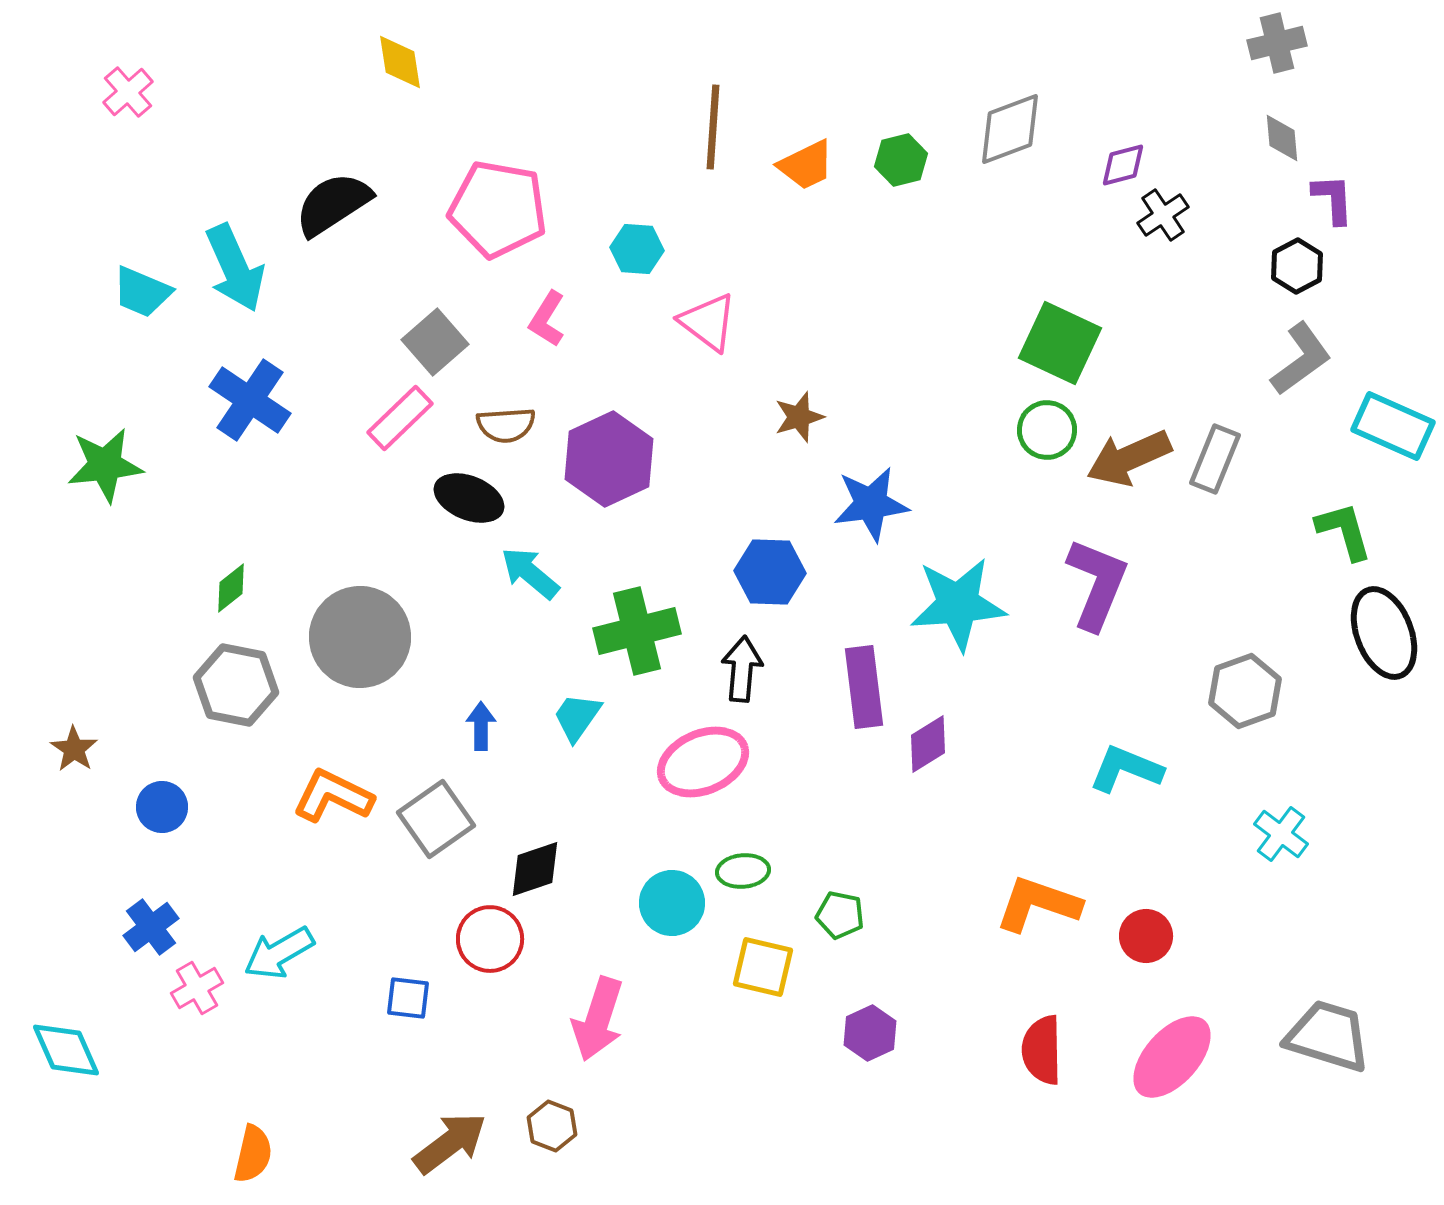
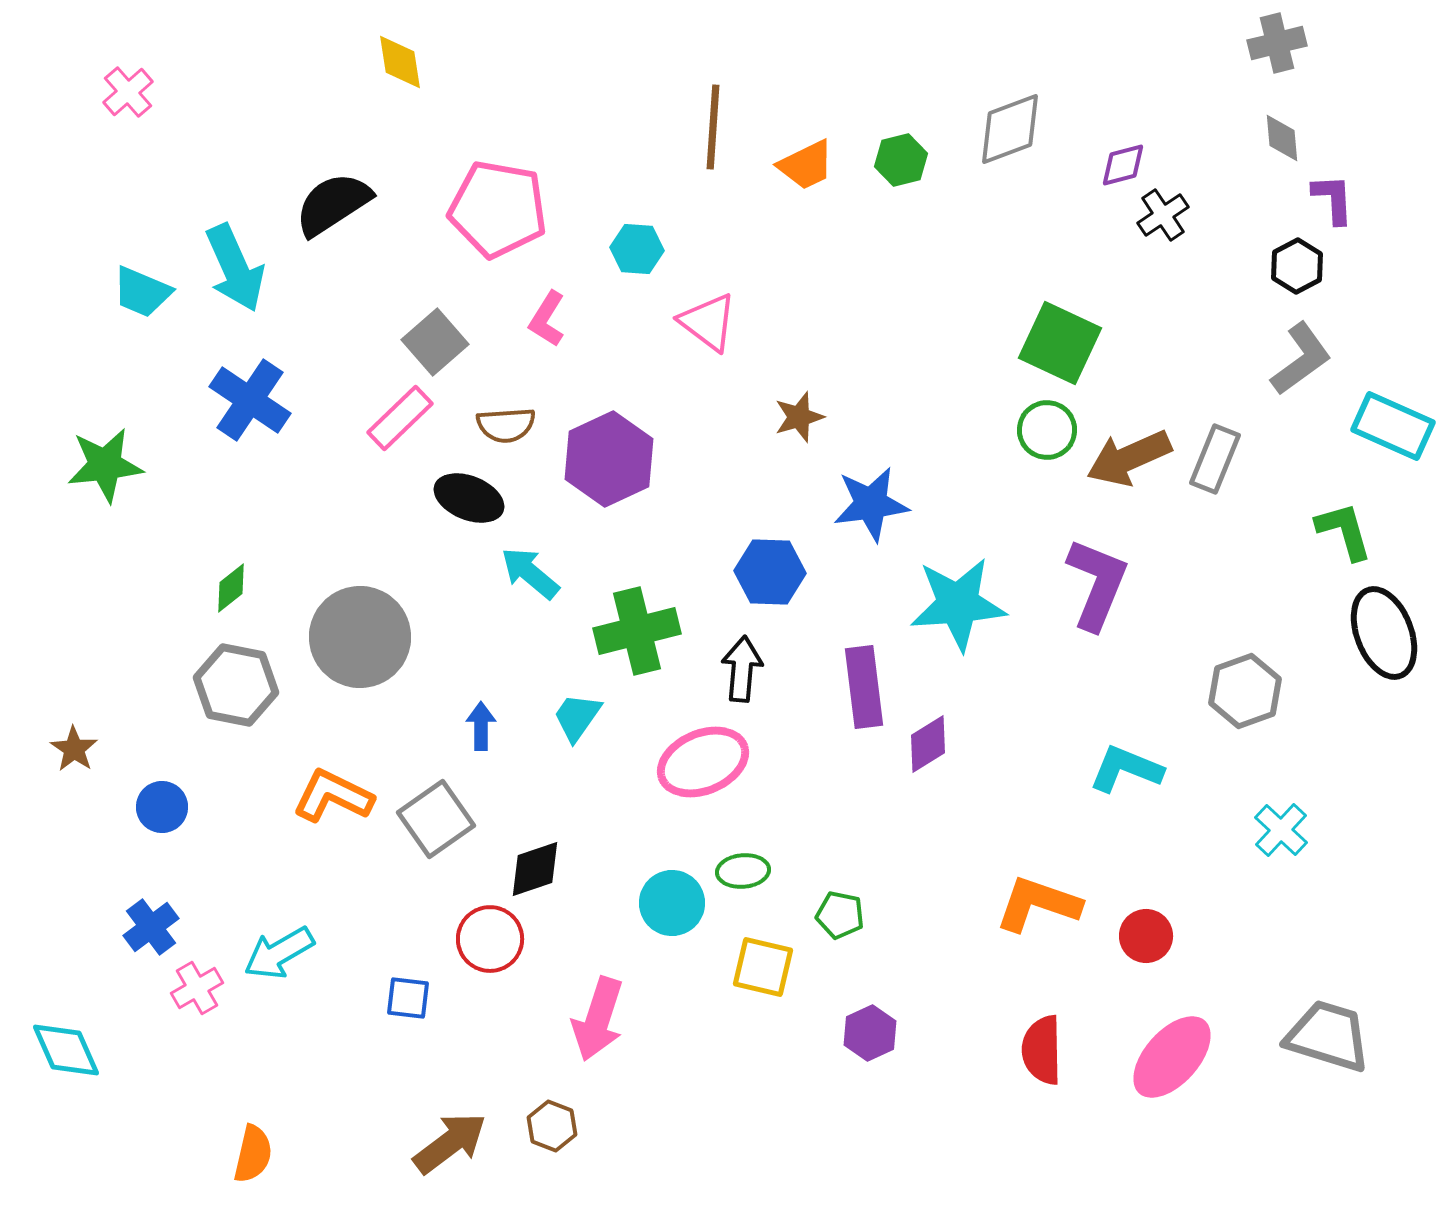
cyan cross at (1281, 834): moved 4 px up; rotated 6 degrees clockwise
